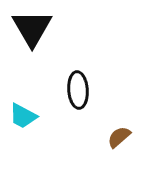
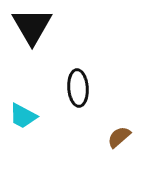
black triangle: moved 2 px up
black ellipse: moved 2 px up
